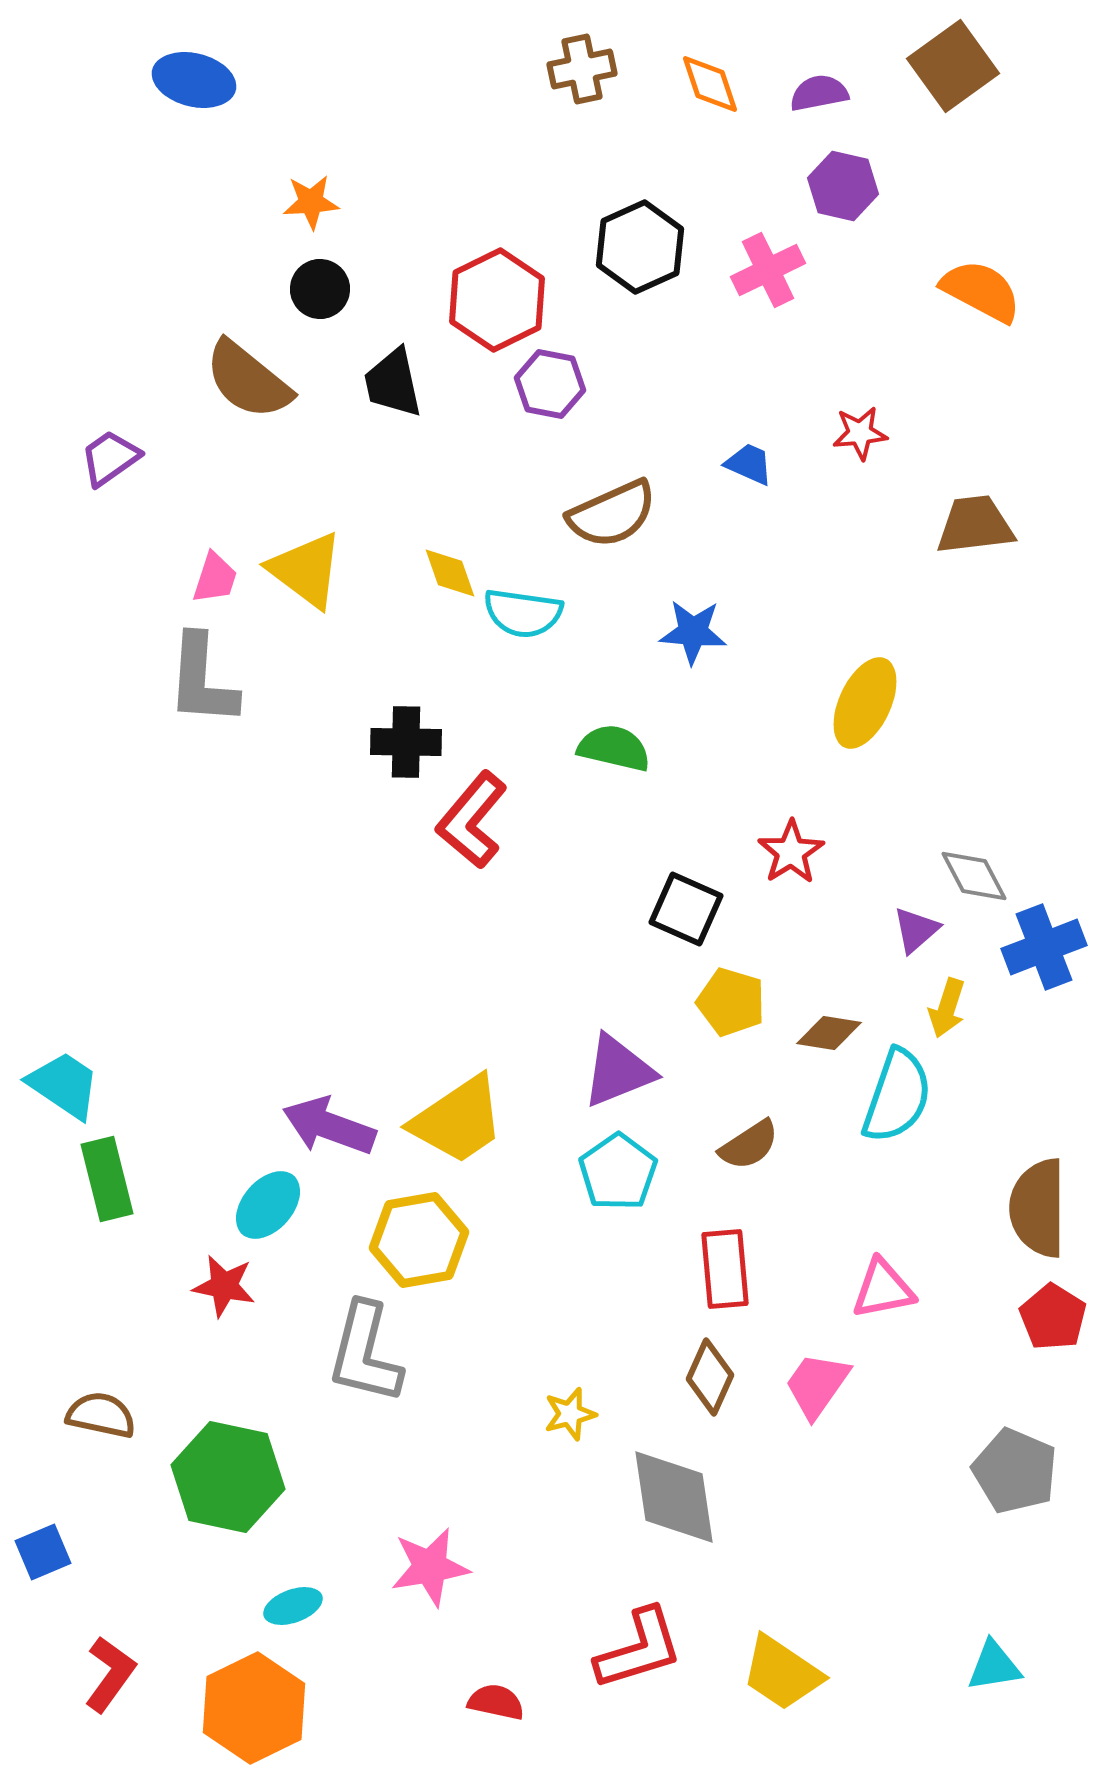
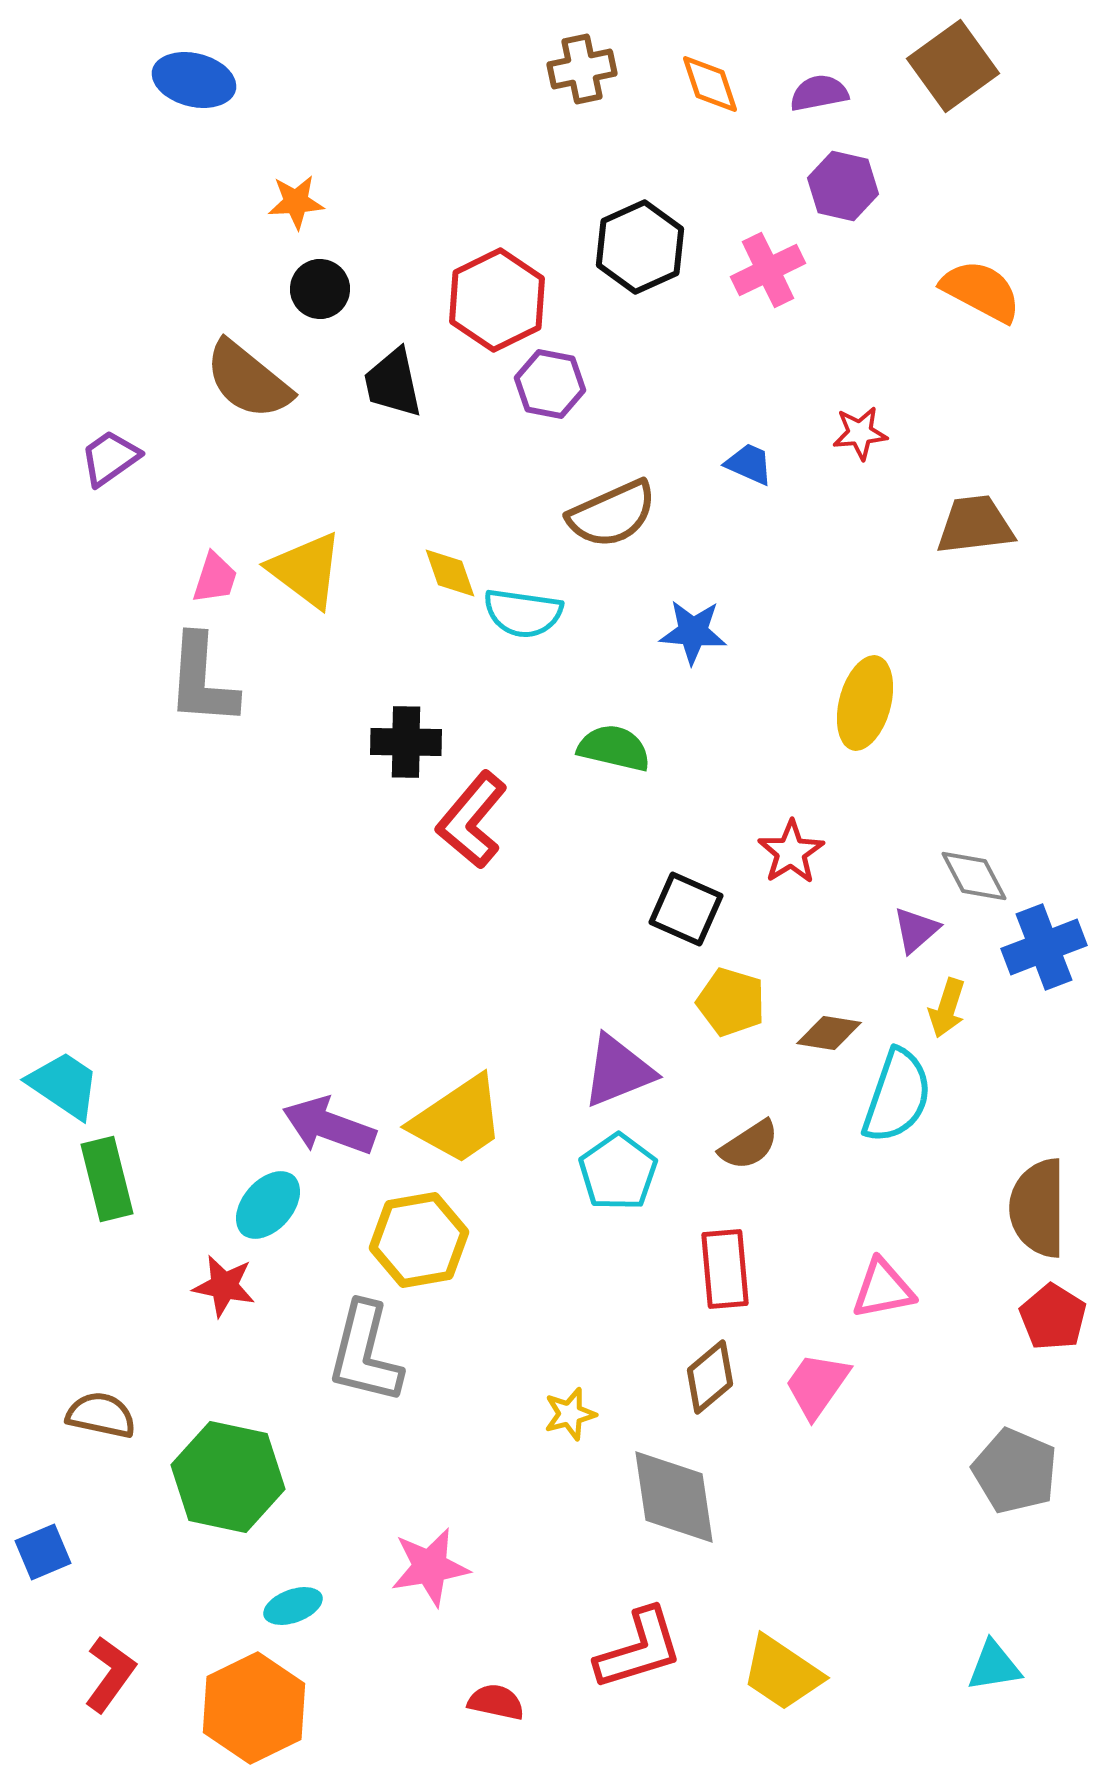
orange star at (311, 202): moved 15 px left
yellow ellipse at (865, 703): rotated 10 degrees counterclockwise
brown diamond at (710, 1377): rotated 26 degrees clockwise
